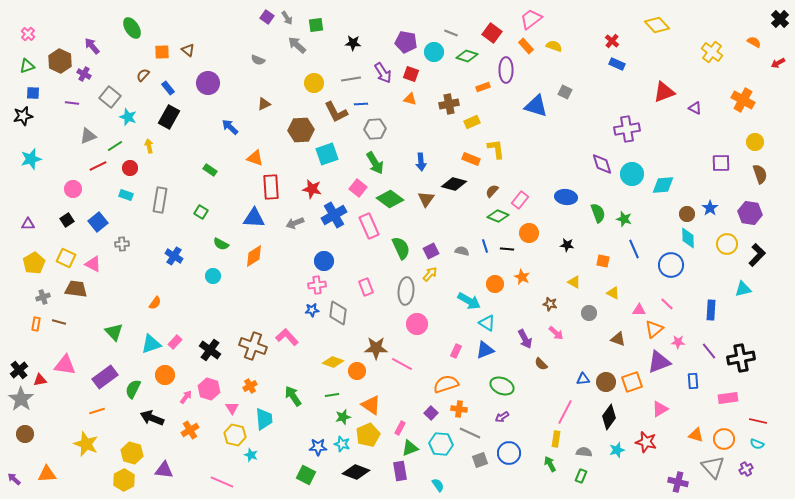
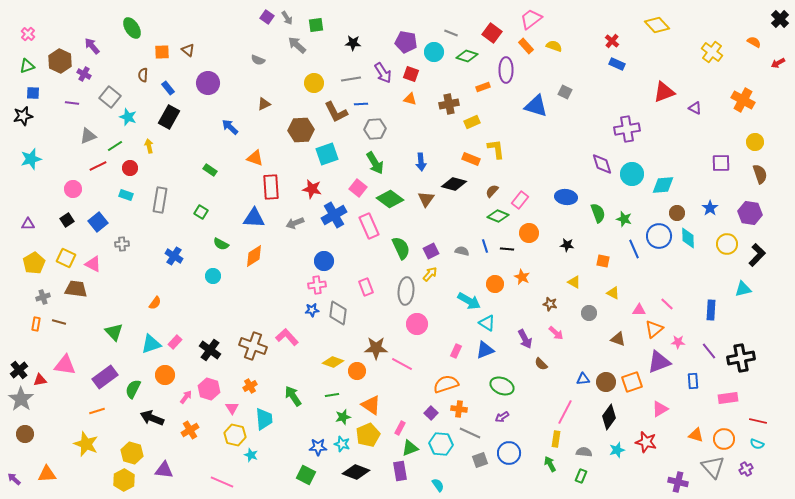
brown semicircle at (143, 75): rotated 40 degrees counterclockwise
brown circle at (687, 214): moved 10 px left, 1 px up
blue circle at (671, 265): moved 12 px left, 29 px up
